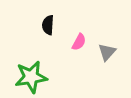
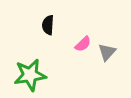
pink semicircle: moved 4 px right, 2 px down; rotated 18 degrees clockwise
green star: moved 1 px left, 2 px up
